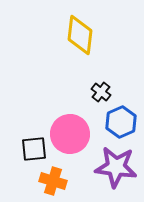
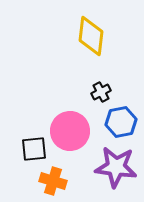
yellow diamond: moved 11 px right, 1 px down
black cross: rotated 24 degrees clockwise
blue hexagon: rotated 12 degrees clockwise
pink circle: moved 3 px up
